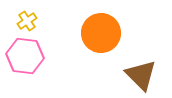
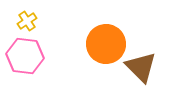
orange circle: moved 5 px right, 11 px down
brown triangle: moved 8 px up
